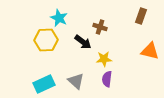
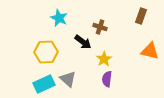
yellow hexagon: moved 12 px down
yellow star: rotated 28 degrees counterclockwise
gray triangle: moved 8 px left, 2 px up
